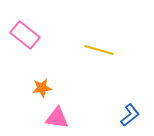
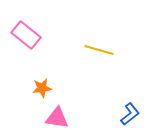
pink rectangle: moved 1 px right
blue L-shape: moved 1 px up
